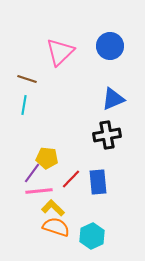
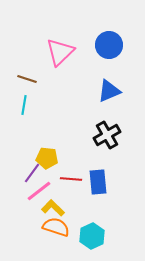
blue circle: moved 1 px left, 1 px up
blue triangle: moved 4 px left, 8 px up
black cross: rotated 20 degrees counterclockwise
red line: rotated 50 degrees clockwise
pink line: rotated 32 degrees counterclockwise
